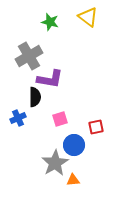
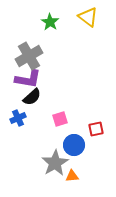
green star: rotated 18 degrees clockwise
purple L-shape: moved 22 px left
black semicircle: moved 3 px left; rotated 48 degrees clockwise
red square: moved 2 px down
orange triangle: moved 1 px left, 4 px up
